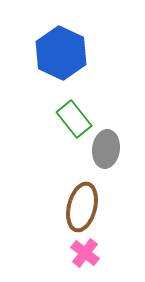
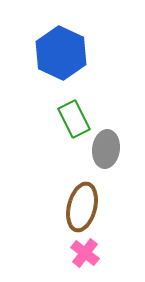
green rectangle: rotated 12 degrees clockwise
